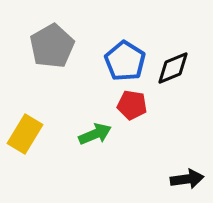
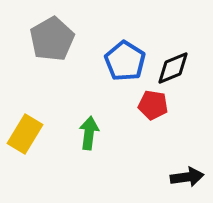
gray pentagon: moved 7 px up
red pentagon: moved 21 px right
green arrow: moved 6 px left, 1 px up; rotated 60 degrees counterclockwise
black arrow: moved 2 px up
